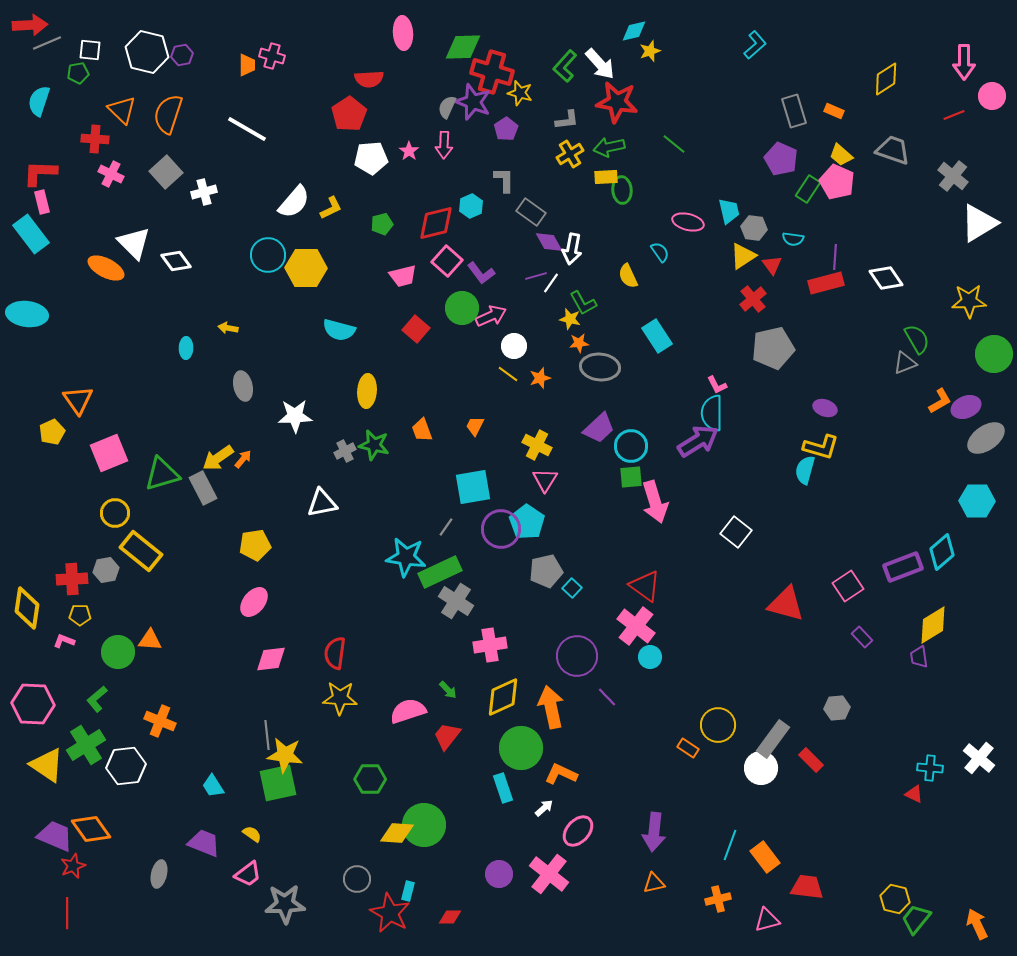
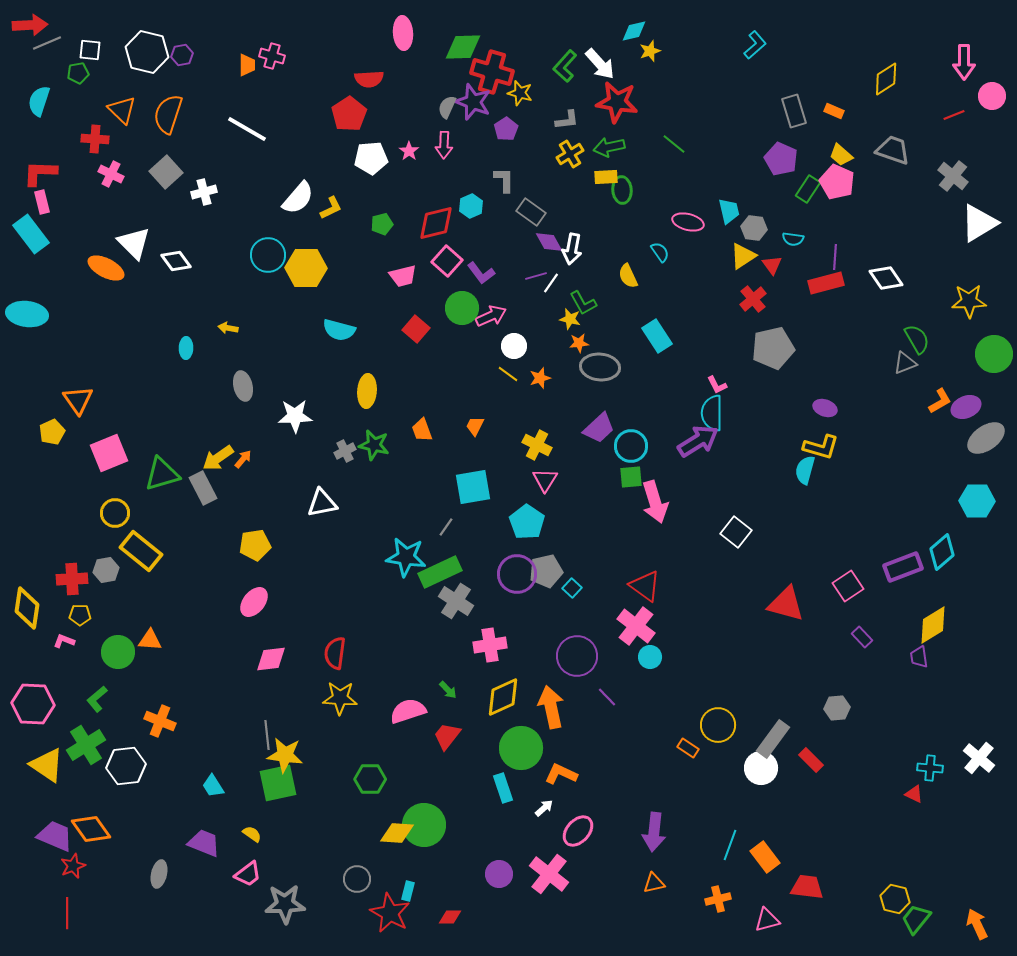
white semicircle at (294, 202): moved 4 px right, 4 px up
purple circle at (501, 529): moved 16 px right, 45 px down
